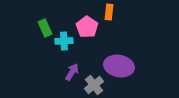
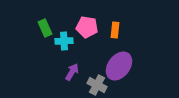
orange rectangle: moved 6 px right, 18 px down
pink pentagon: rotated 25 degrees counterclockwise
purple ellipse: rotated 64 degrees counterclockwise
gray cross: moved 3 px right; rotated 24 degrees counterclockwise
